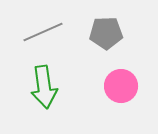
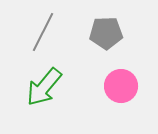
gray line: rotated 39 degrees counterclockwise
green arrow: rotated 48 degrees clockwise
